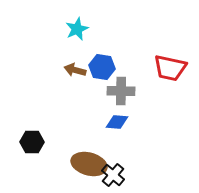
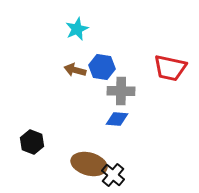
blue diamond: moved 3 px up
black hexagon: rotated 20 degrees clockwise
